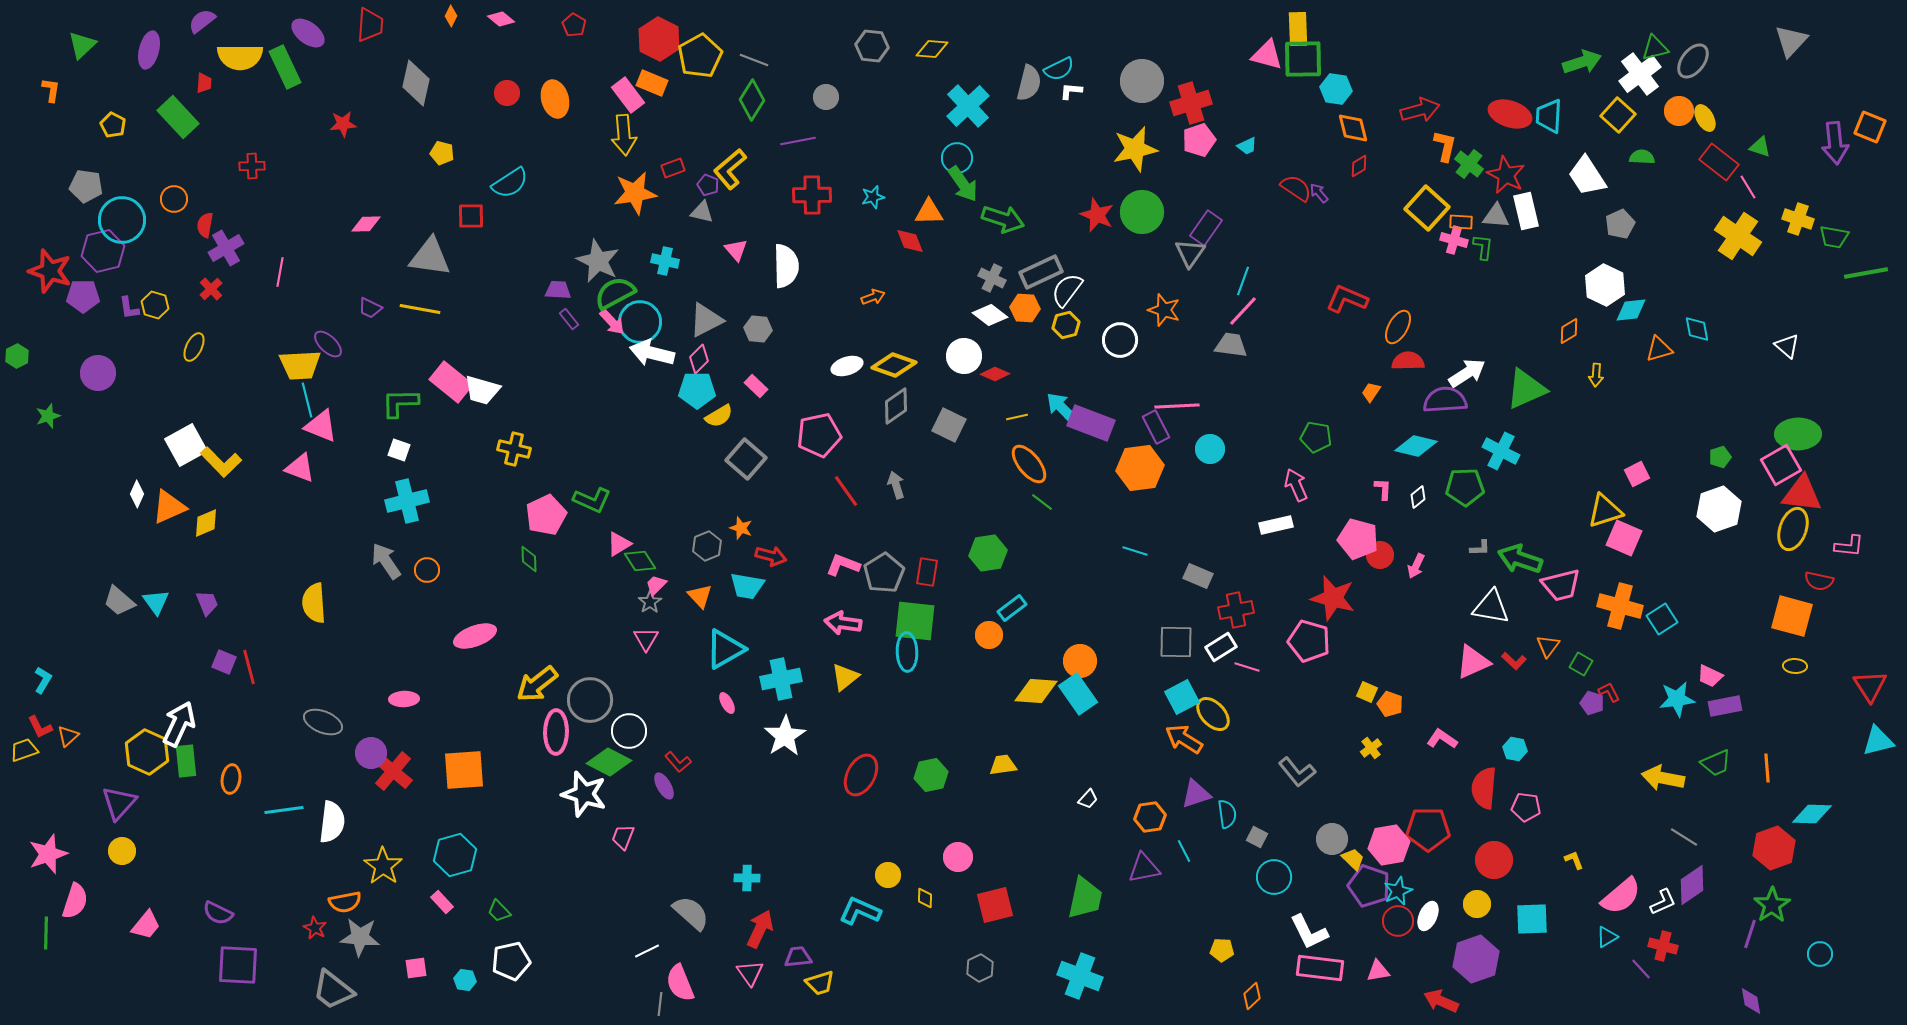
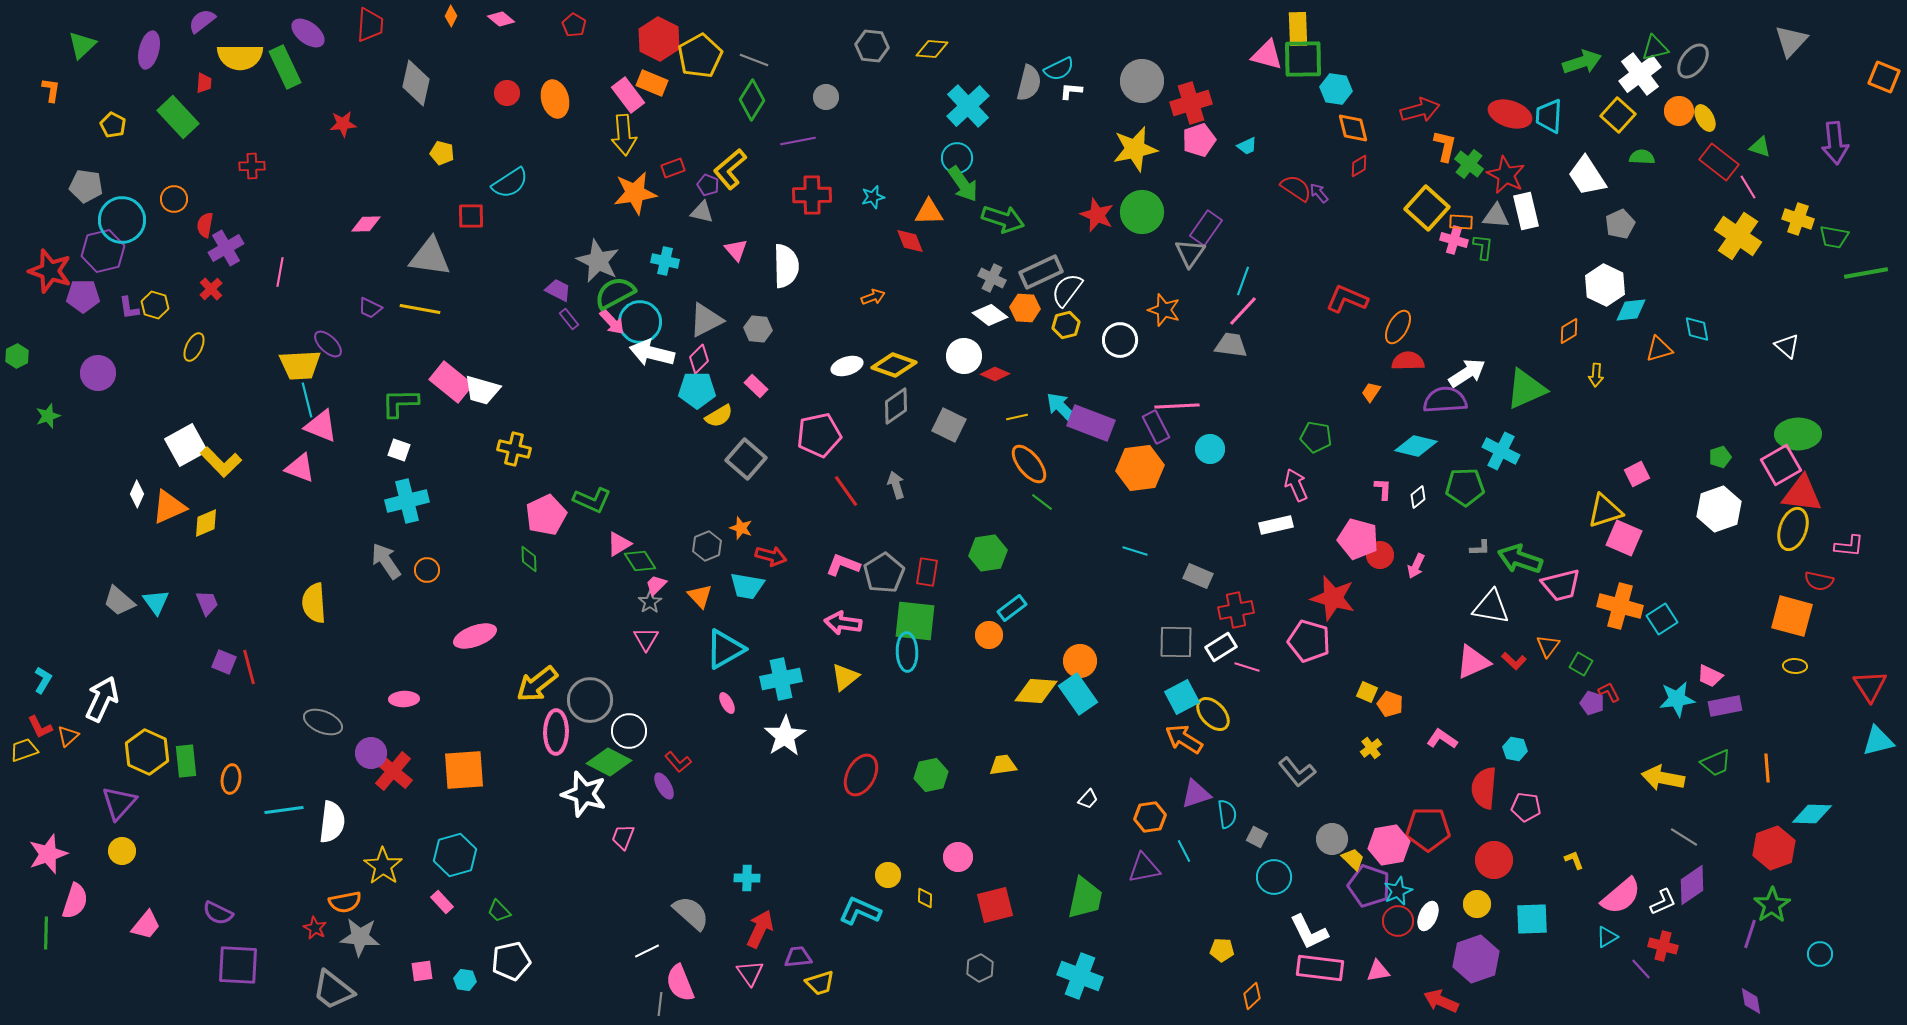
orange square at (1870, 127): moved 14 px right, 50 px up
purple trapezoid at (558, 290): rotated 24 degrees clockwise
white arrow at (179, 724): moved 77 px left, 25 px up
pink square at (416, 968): moved 6 px right, 3 px down
